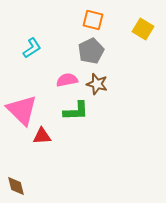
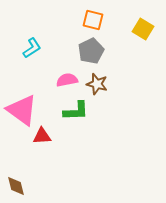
pink triangle: rotated 8 degrees counterclockwise
